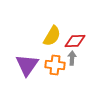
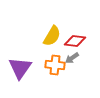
red diamond: rotated 10 degrees clockwise
gray arrow: rotated 128 degrees counterclockwise
purple triangle: moved 7 px left, 3 px down
